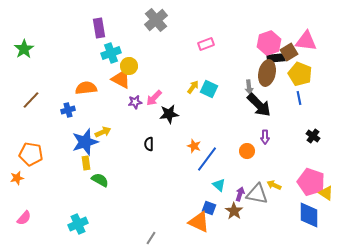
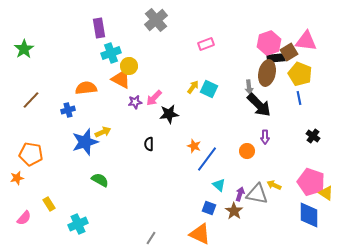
yellow rectangle at (86, 163): moved 37 px left, 41 px down; rotated 24 degrees counterclockwise
orange triangle at (199, 222): moved 1 px right, 12 px down
